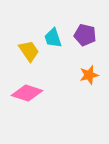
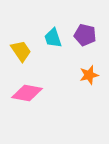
yellow trapezoid: moved 8 px left
pink diamond: rotated 8 degrees counterclockwise
